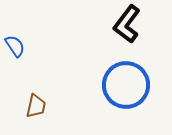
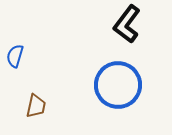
blue semicircle: moved 10 px down; rotated 130 degrees counterclockwise
blue circle: moved 8 px left
